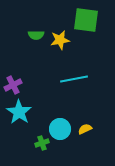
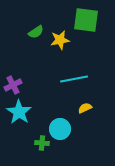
green semicircle: moved 3 px up; rotated 35 degrees counterclockwise
yellow semicircle: moved 21 px up
green cross: rotated 24 degrees clockwise
